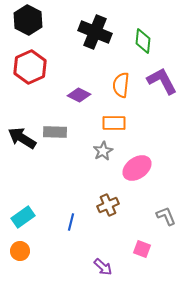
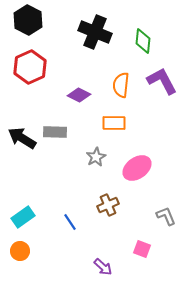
gray star: moved 7 px left, 6 px down
blue line: moved 1 px left; rotated 48 degrees counterclockwise
